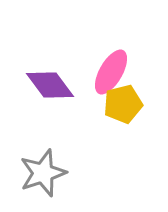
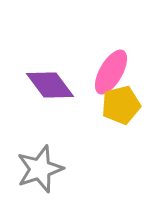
yellow pentagon: moved 2 px left, 1 px down
gray star: moved 3 px left, 4 px up
